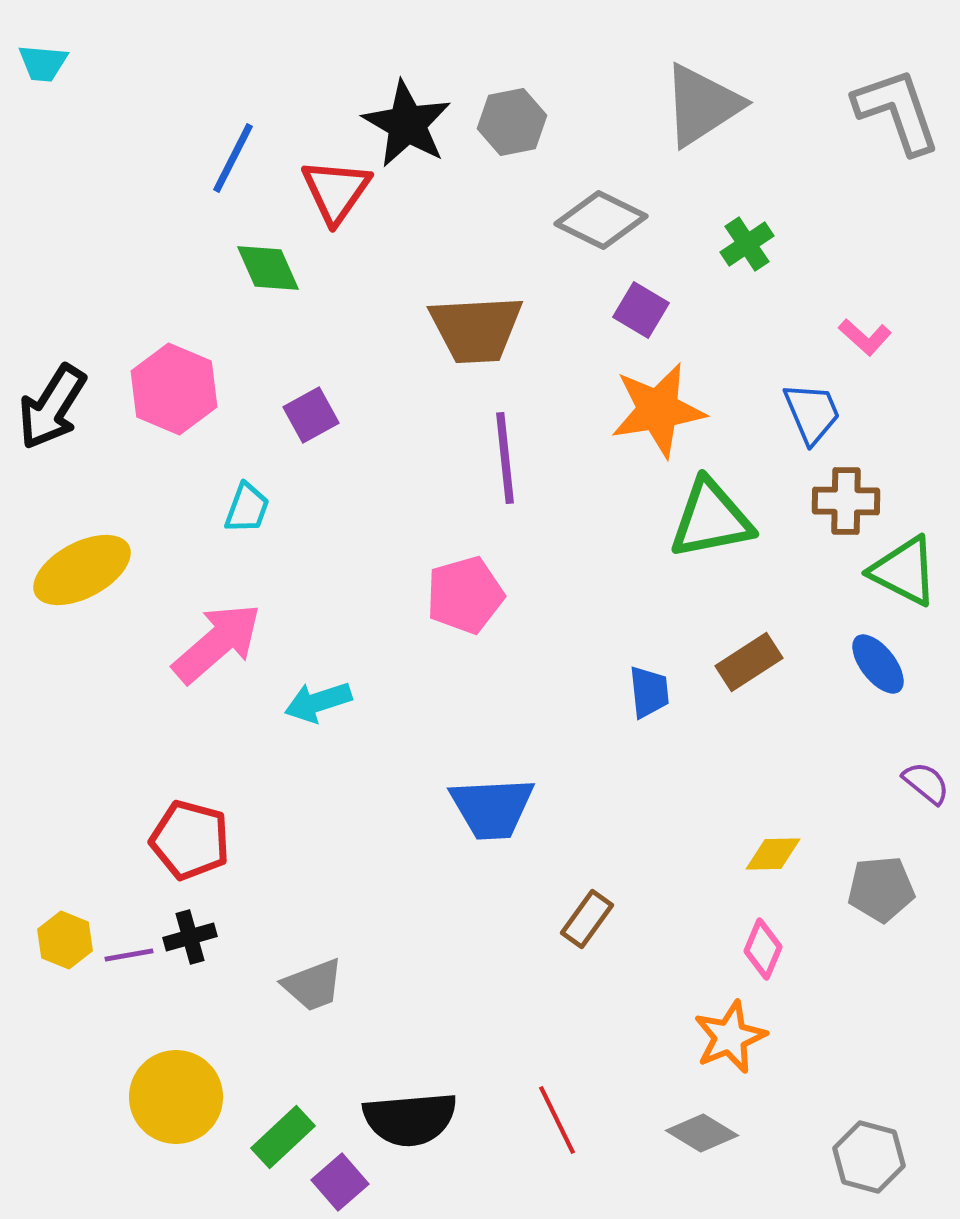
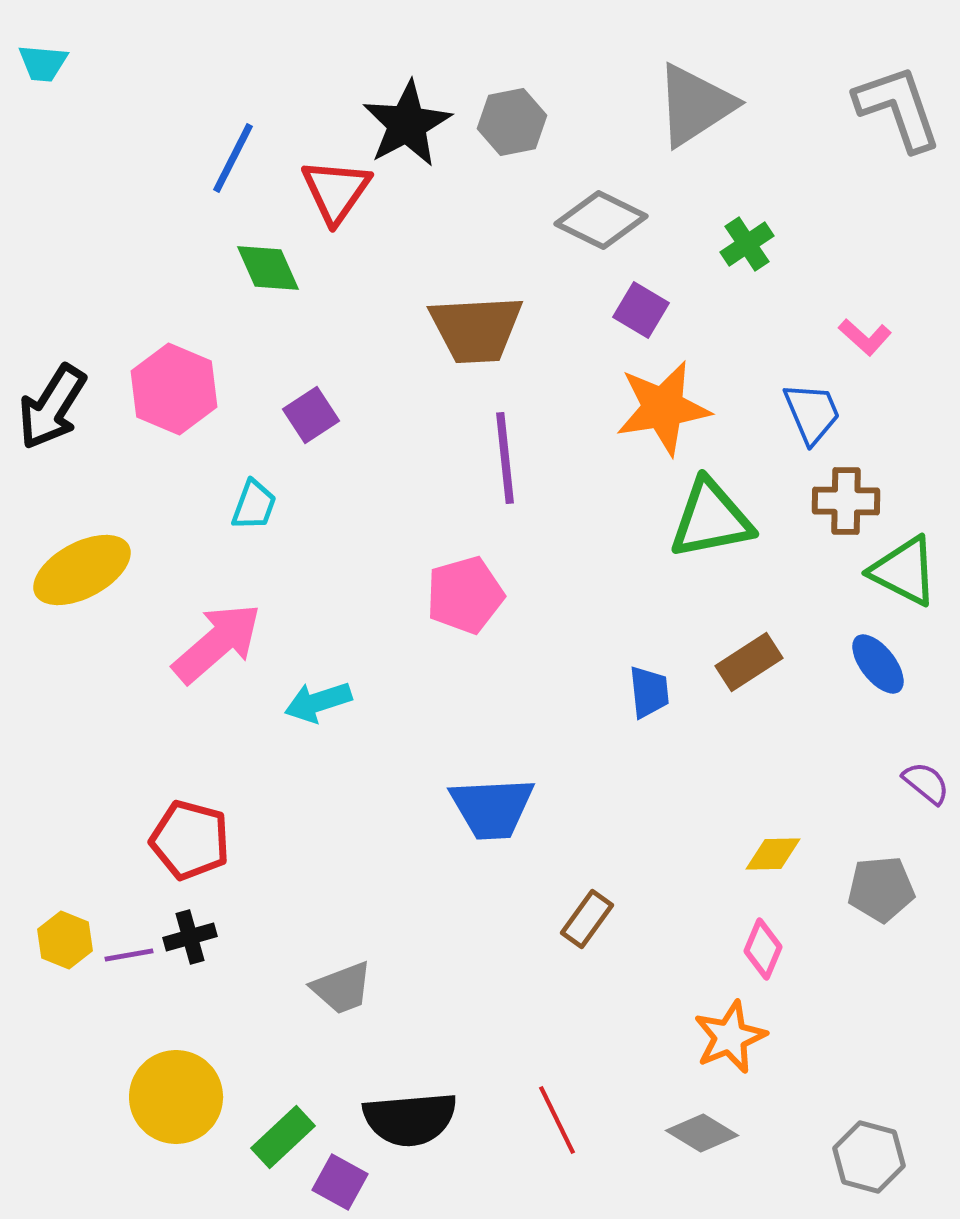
gray triangle at (702, 105): moved 7 px left
gray L-shape at (897, 111): moved 1 px right, 3 px up
black star at (407, 124): rotated 14 degrees clockwise
orange star at (658, 410): moved 5 px right, 2 px up
purple square at (311, 415): rotated 4 degrees counterclockwise
cyan trapezoid at (247, 508): moved 7 px right, 3 px up
gray trapezoid at (313, 985): moved 29 px right, 3 px down
purple square at (340, 1182): rotated 20 degrees counterclockwise
